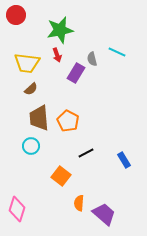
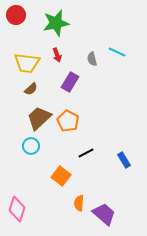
green star: moved 4 px left, 7 px up
purple rectangle: moved 6 px left, 9 px down
brown trapezoid: rotated 52 degrees clockwise
